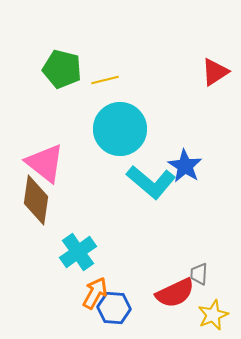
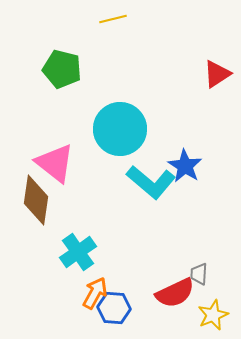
red triangle: moved 2 px right, 2 px down
yellow line: moved 8 px right, 61 px up
pink triangle: moved 10 px right
